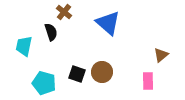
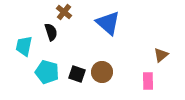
cyan pentagon: moved 3 px right, 11 px up
